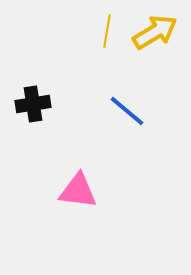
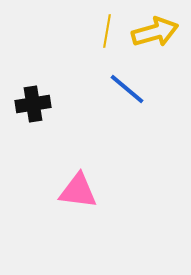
yellow arrow: rotated 15 degrees clockwise
blue line: moved 22 px up
